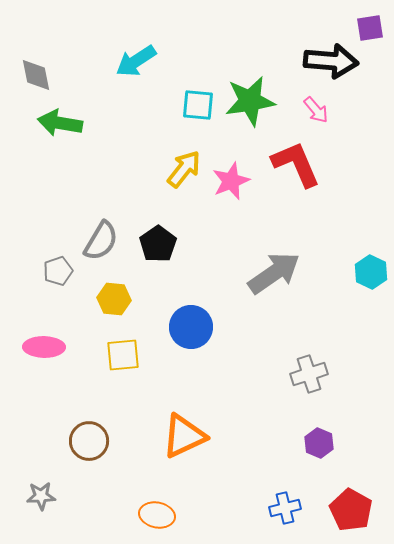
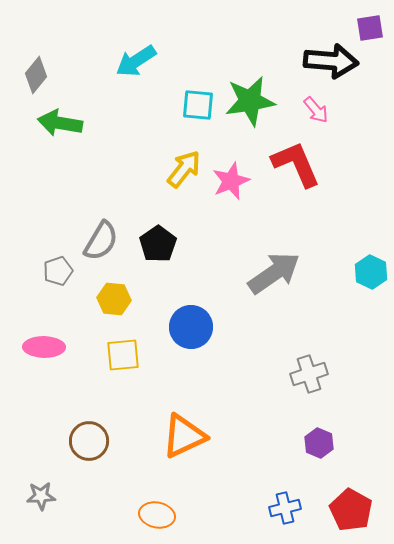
gray diamond: rotated 51 degrees clockwise
